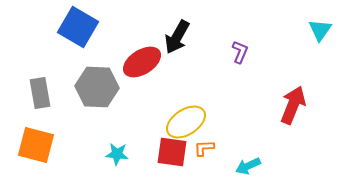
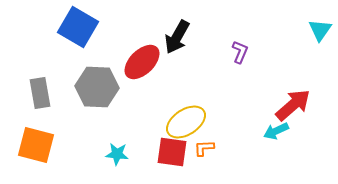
red ellipse: rotated 12 degrees counterclockwise
red arrow: rotated 27 degrees clockwise
cyan arrow: moved 28 px right, 35 px up
